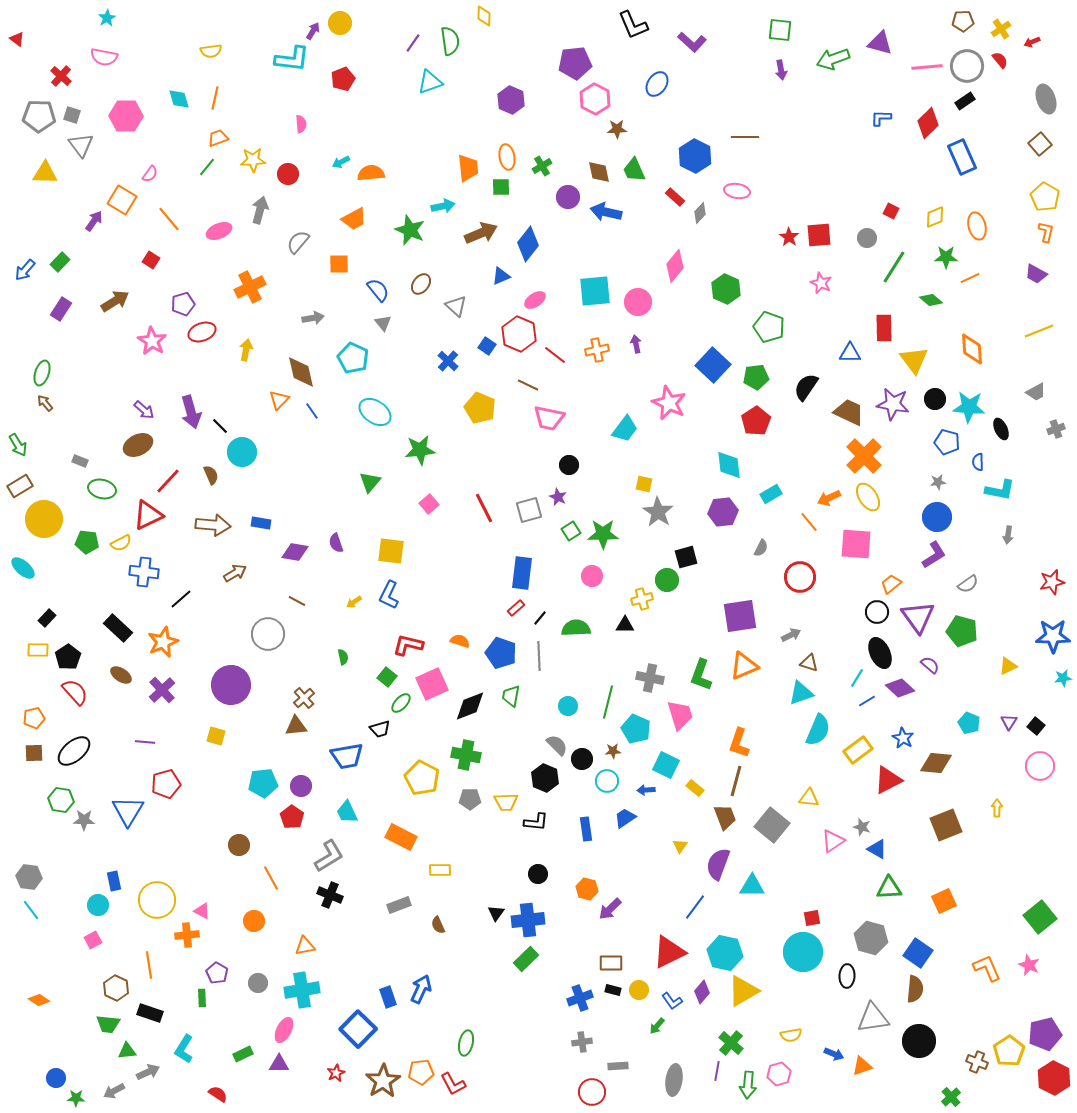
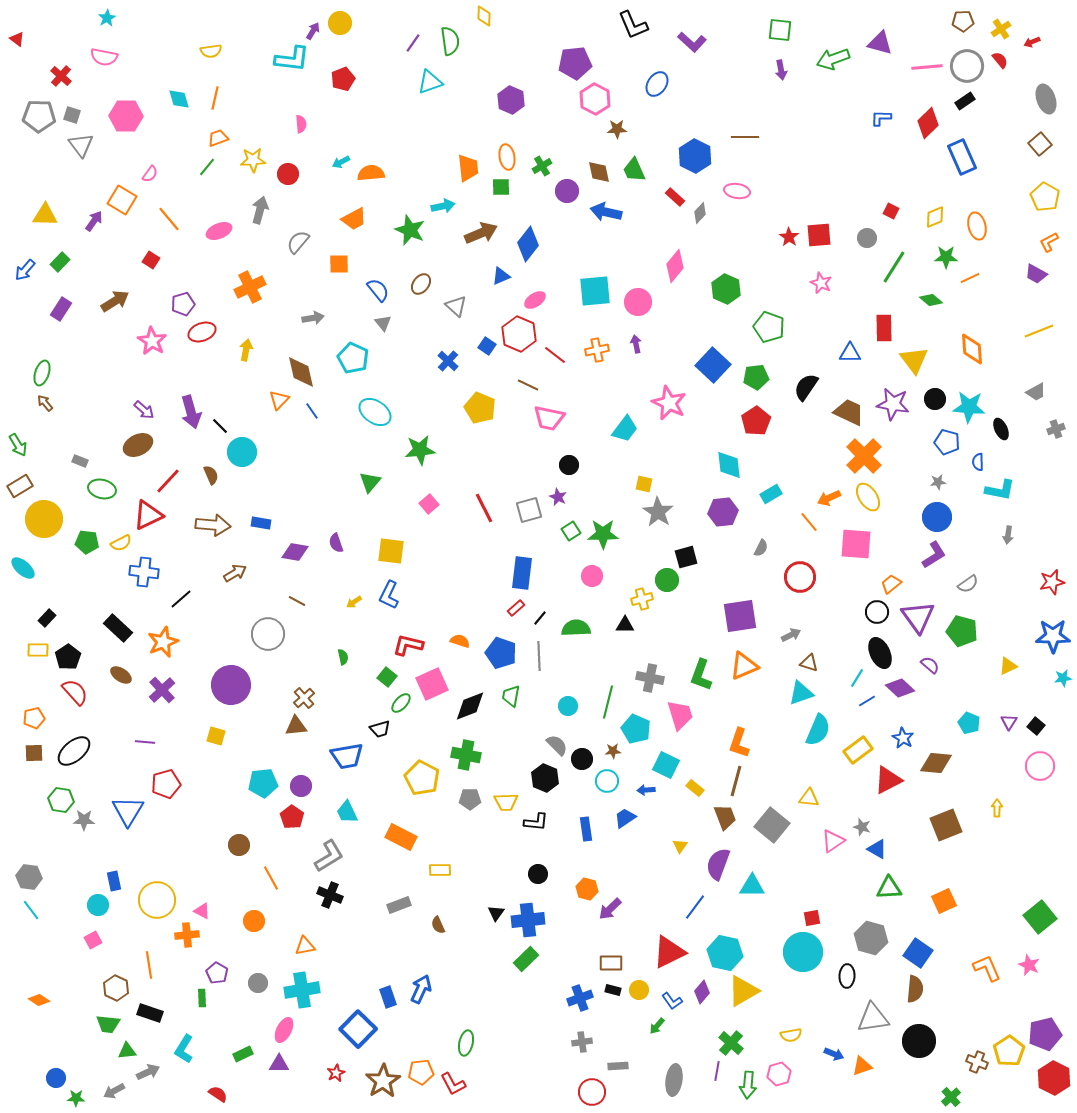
yellow triangle at (45, 173): moved 42 px down
purple circle at (568, 197): moved 1 px left, 6 px up
orange L-shape at (1046, 232): moved 3 px right, 10 px down; rotated 130 degrees counterclockwise
